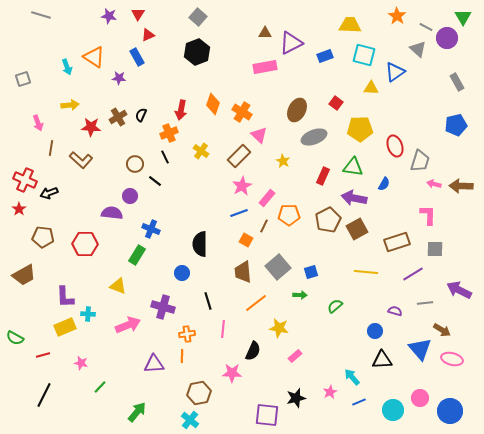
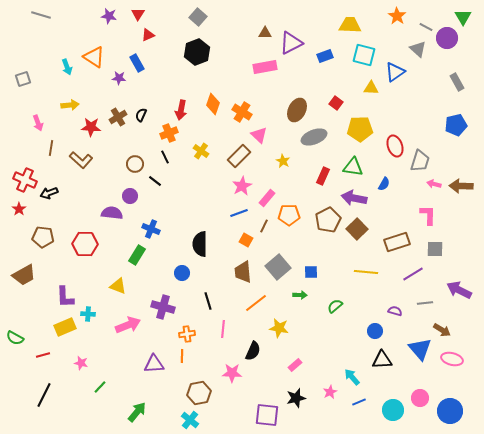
blue rectangle at (137, 57): moved 6 px down
brown square at (357, 229): rotated 15 degrees counterclockwise
blue square at (311, 272): rotated 16 degrees clockwise
pink rectangle at (295, 356): moved 9 px down
